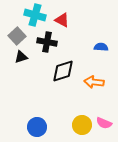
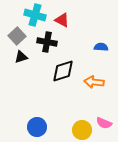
yellow circle: moved 5 px down
